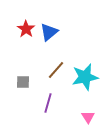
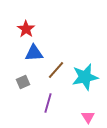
blue triangle: moved 15 px left, 21 px down; rotated 36 degrees clockwise
gray square: rotated 24 degrees counterclockwise
